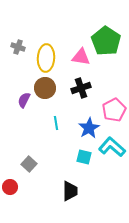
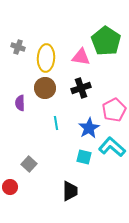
purple semicircle: moved 4 px left, 3 px down; rotated 28 degrees counterclockwise
